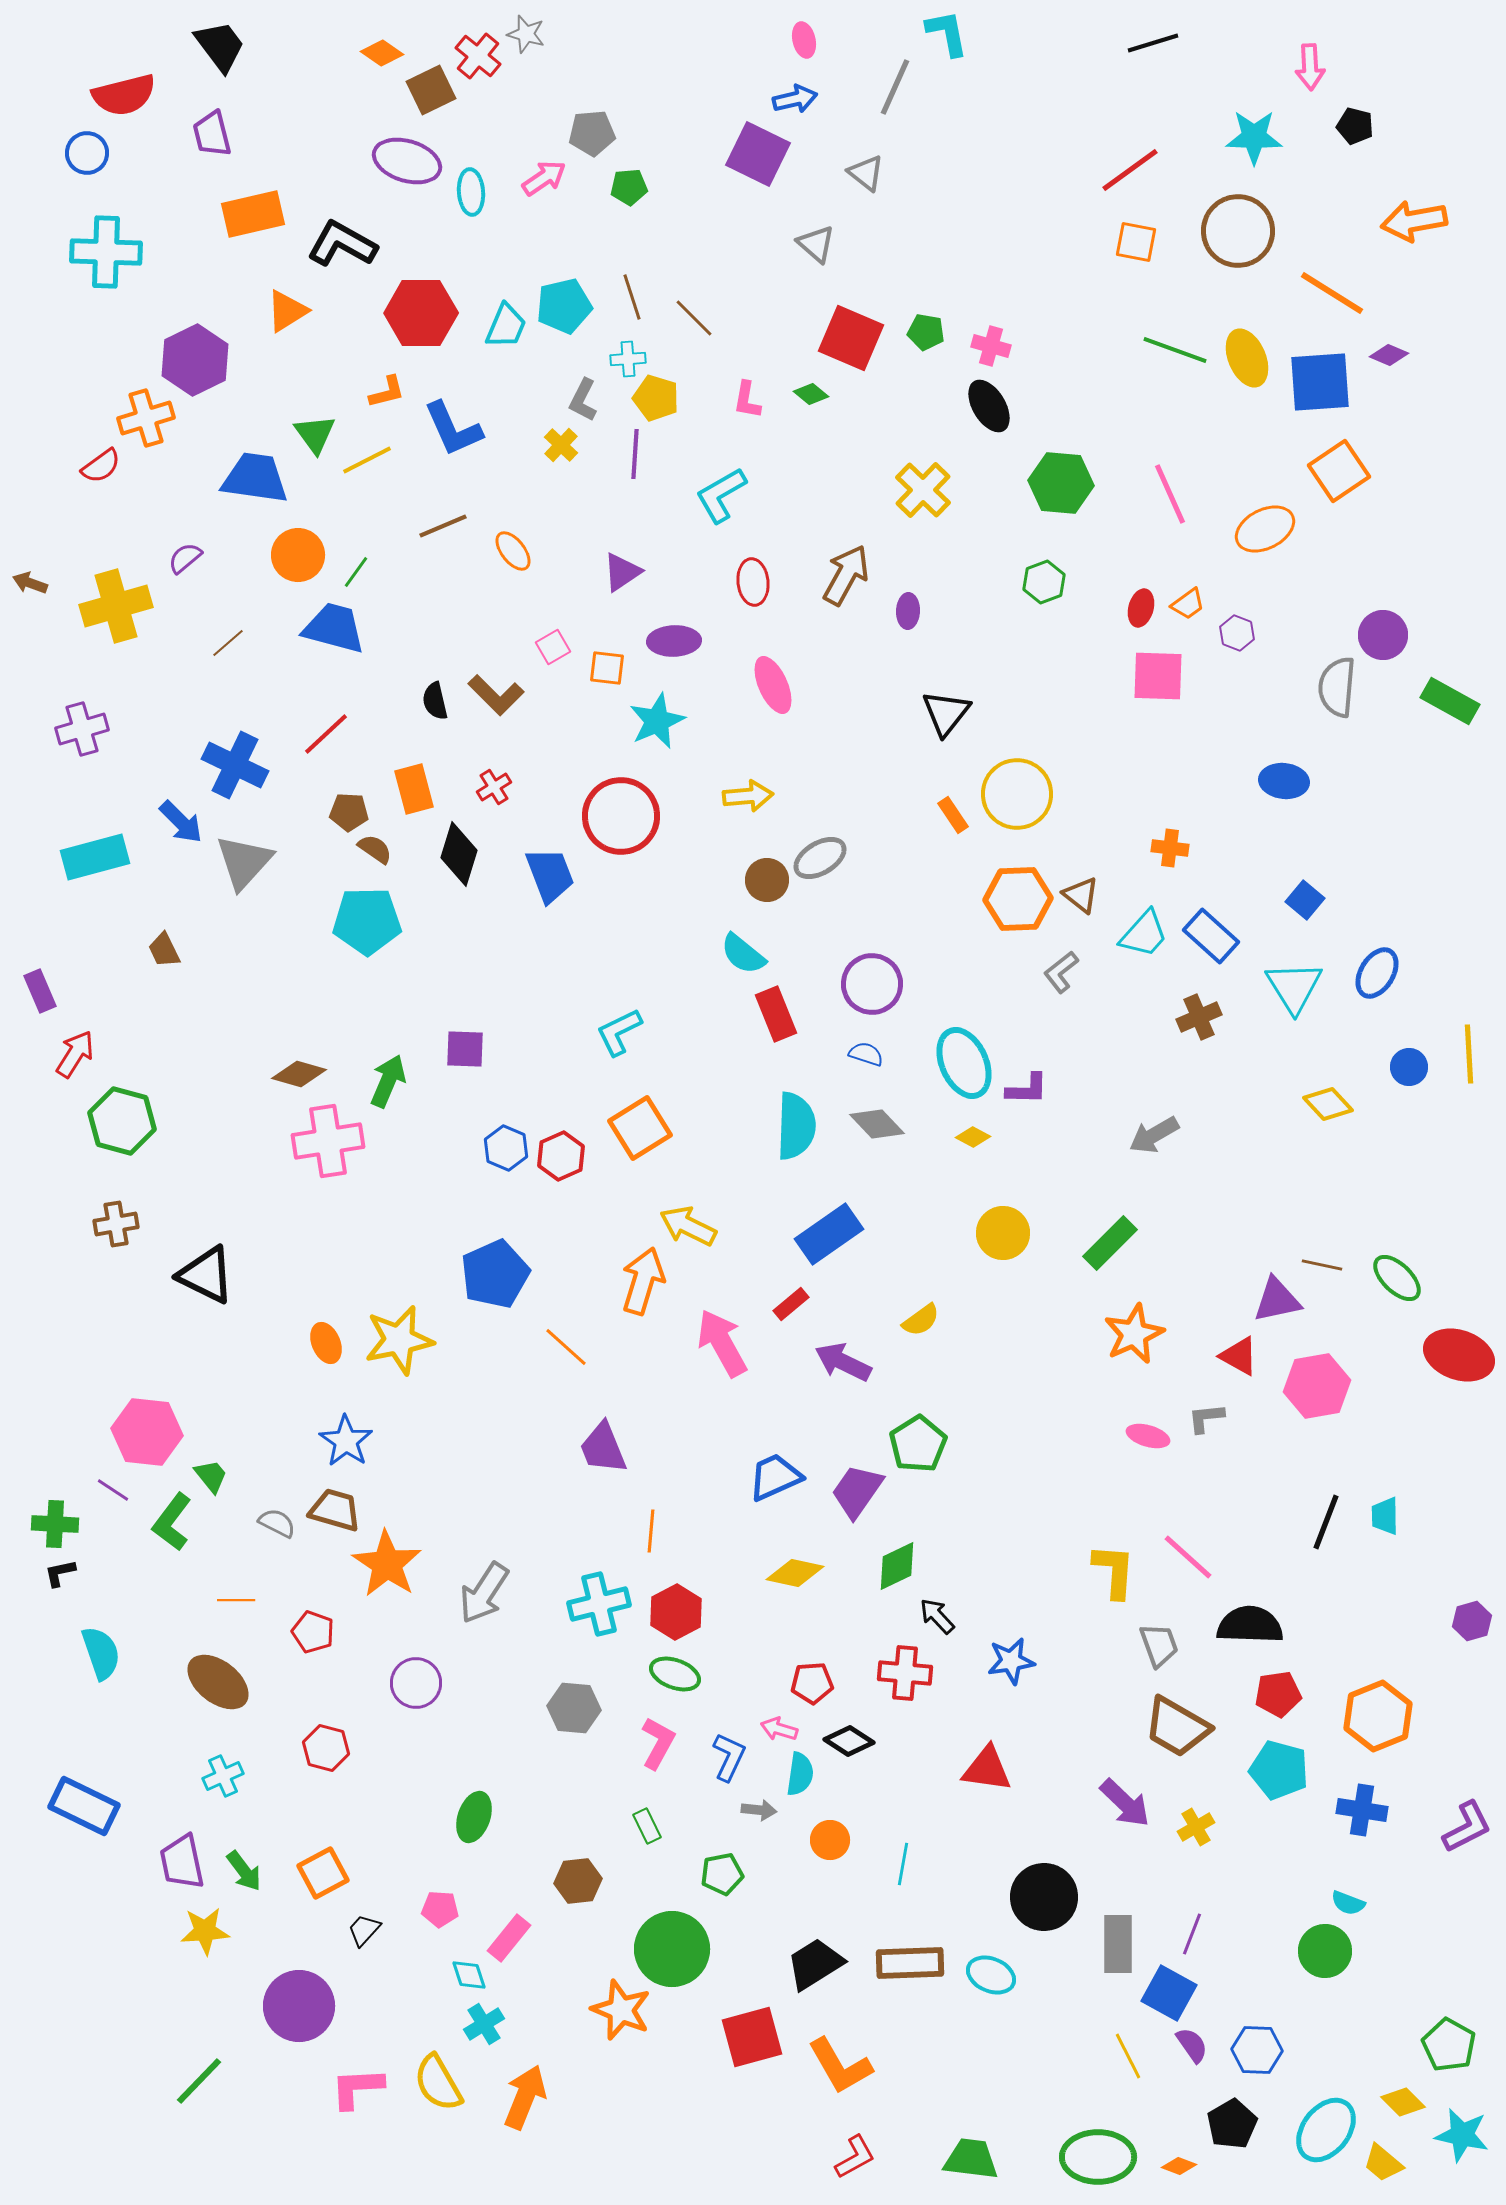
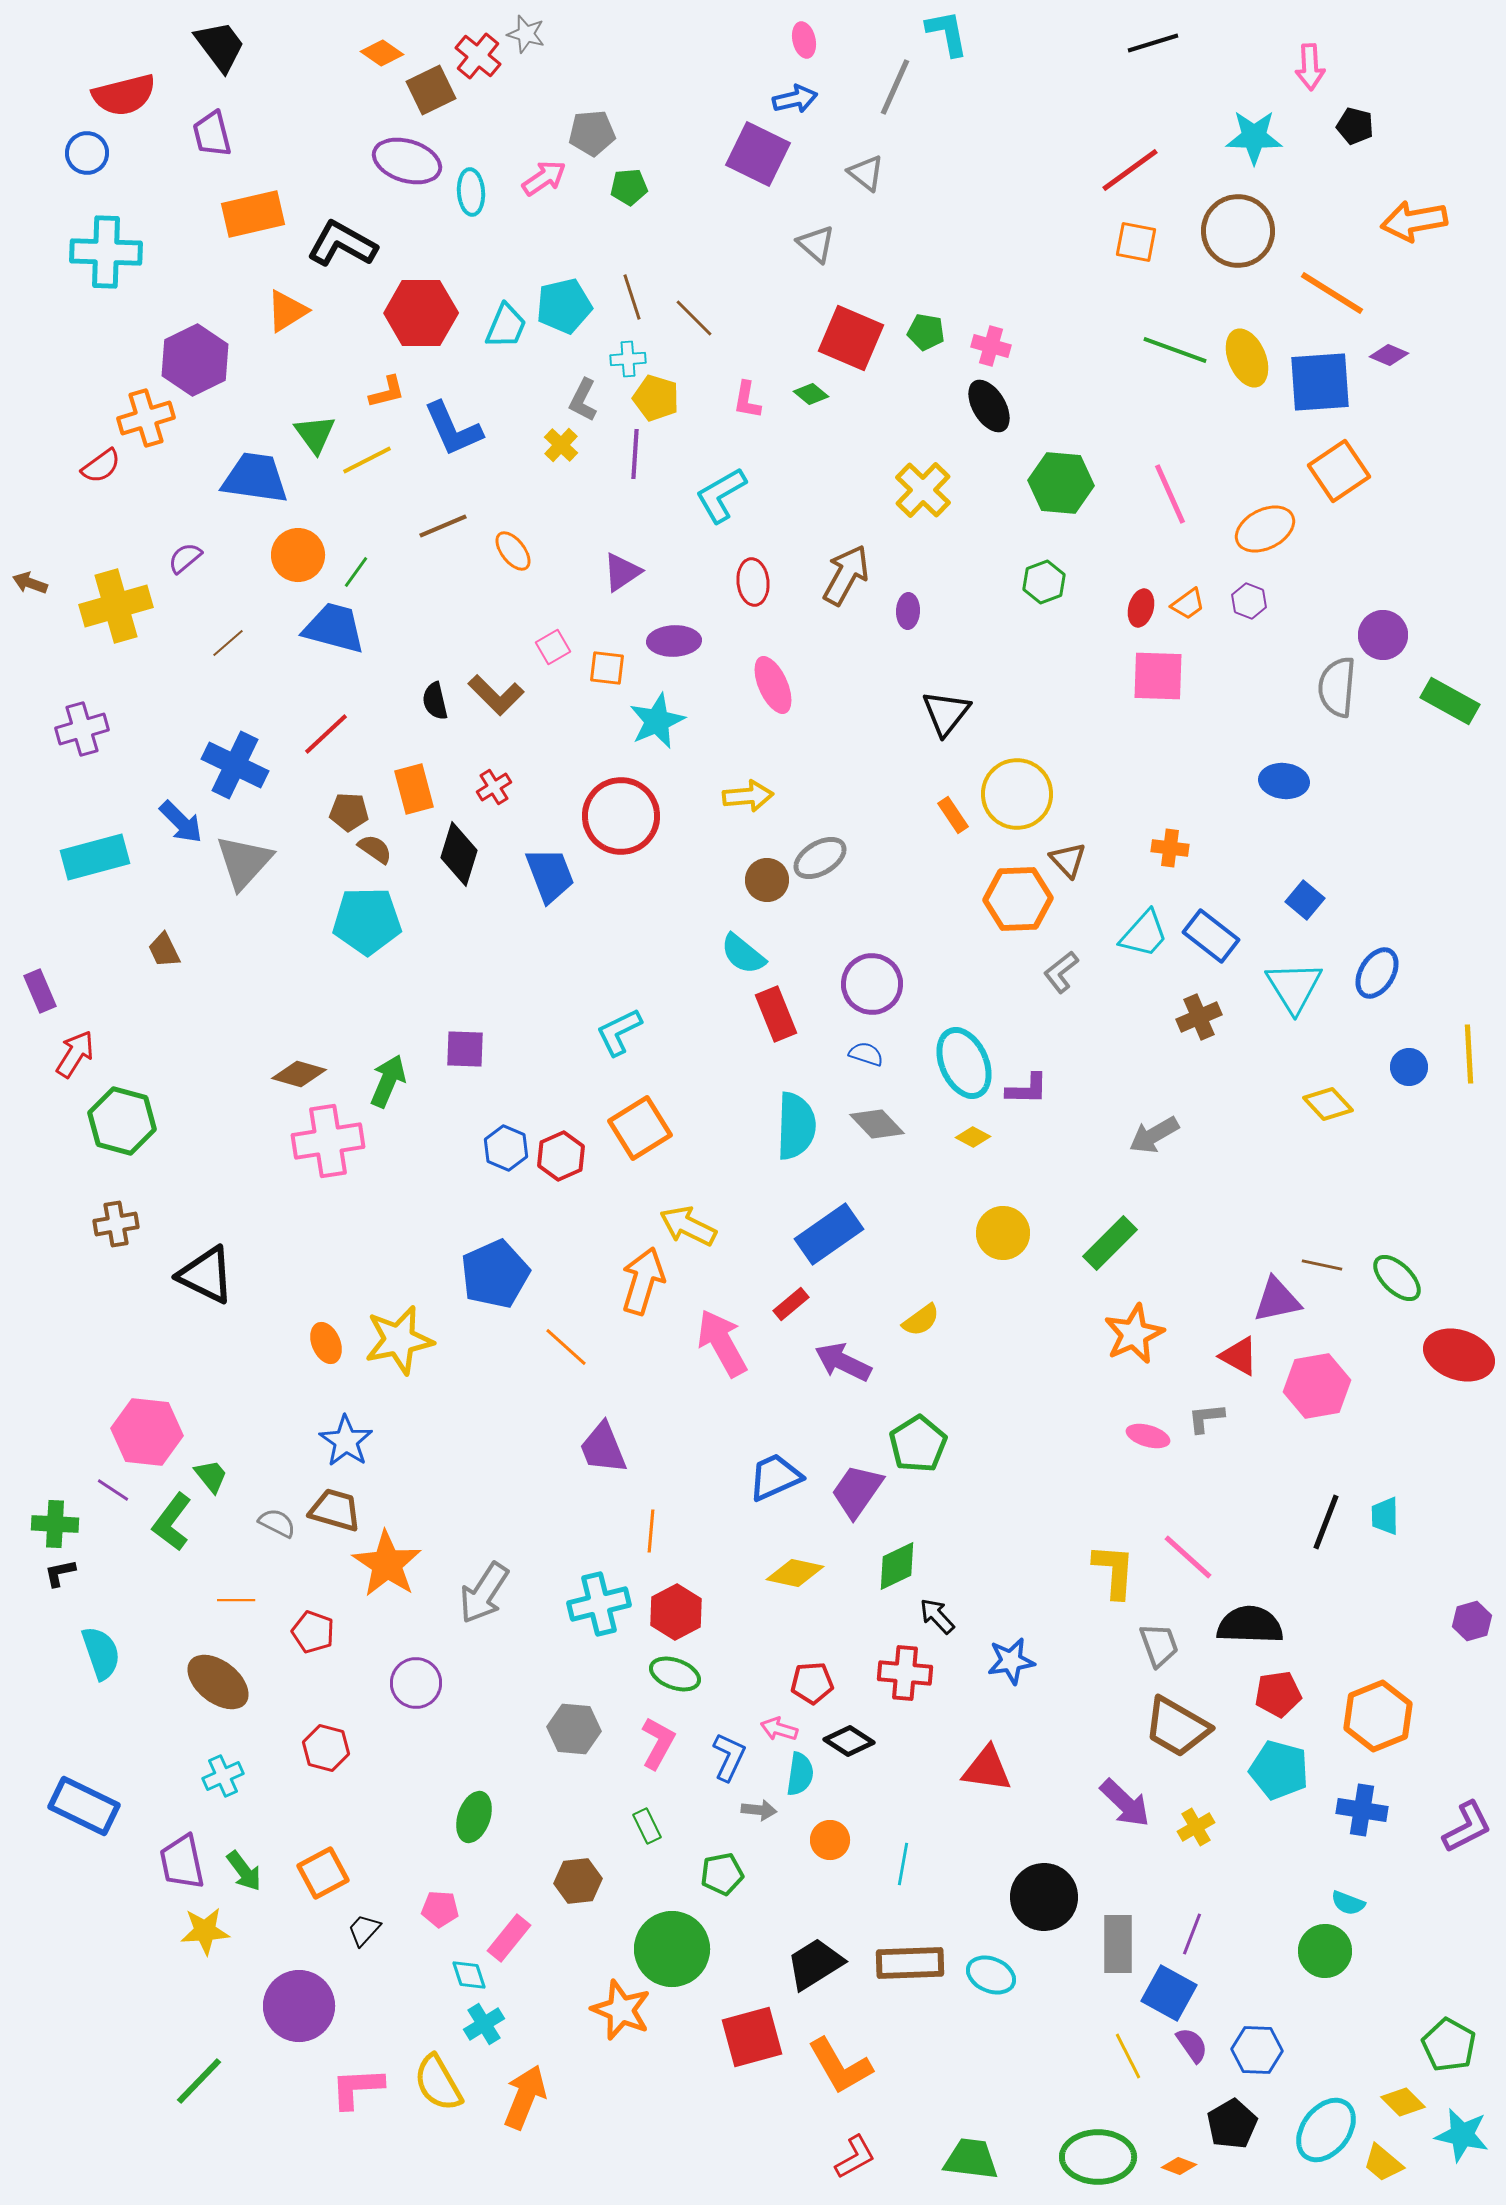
purple hexagon at (1237, 633): moved 12 px right, 32 px up
brown triangle at (1081, 895): moved 13 px left, 35 px up; rotated 9 degrees clockwise
blue rectangle at (1211, 936): rotated 4 degrees counterclockwise
gray hexagon at (574, 1708): moved 21 px down
